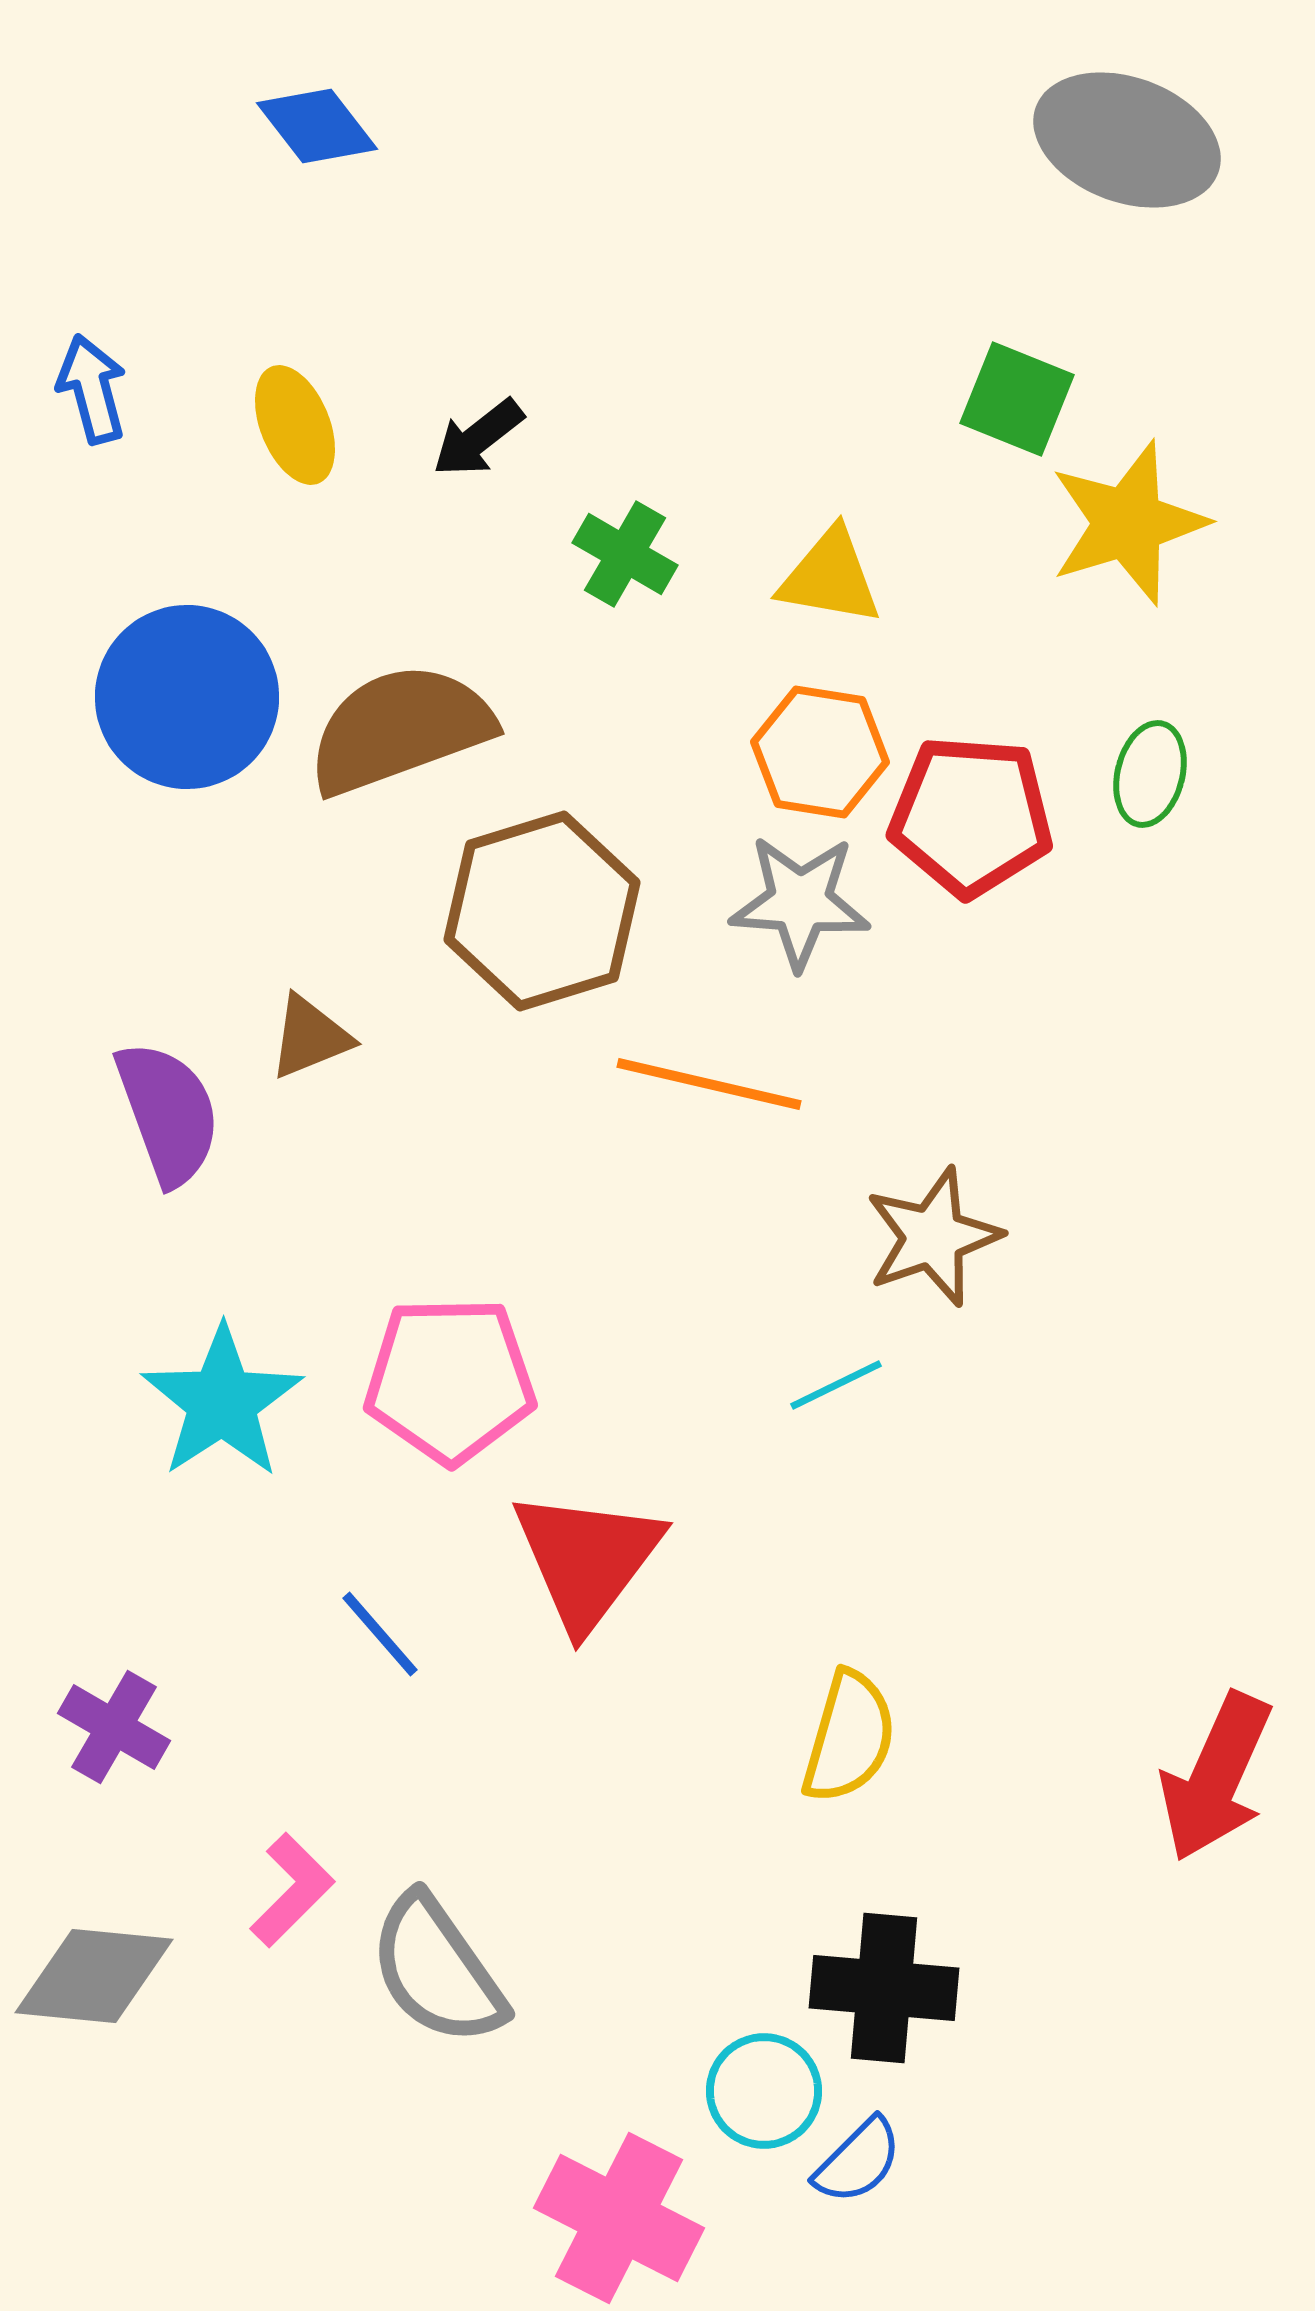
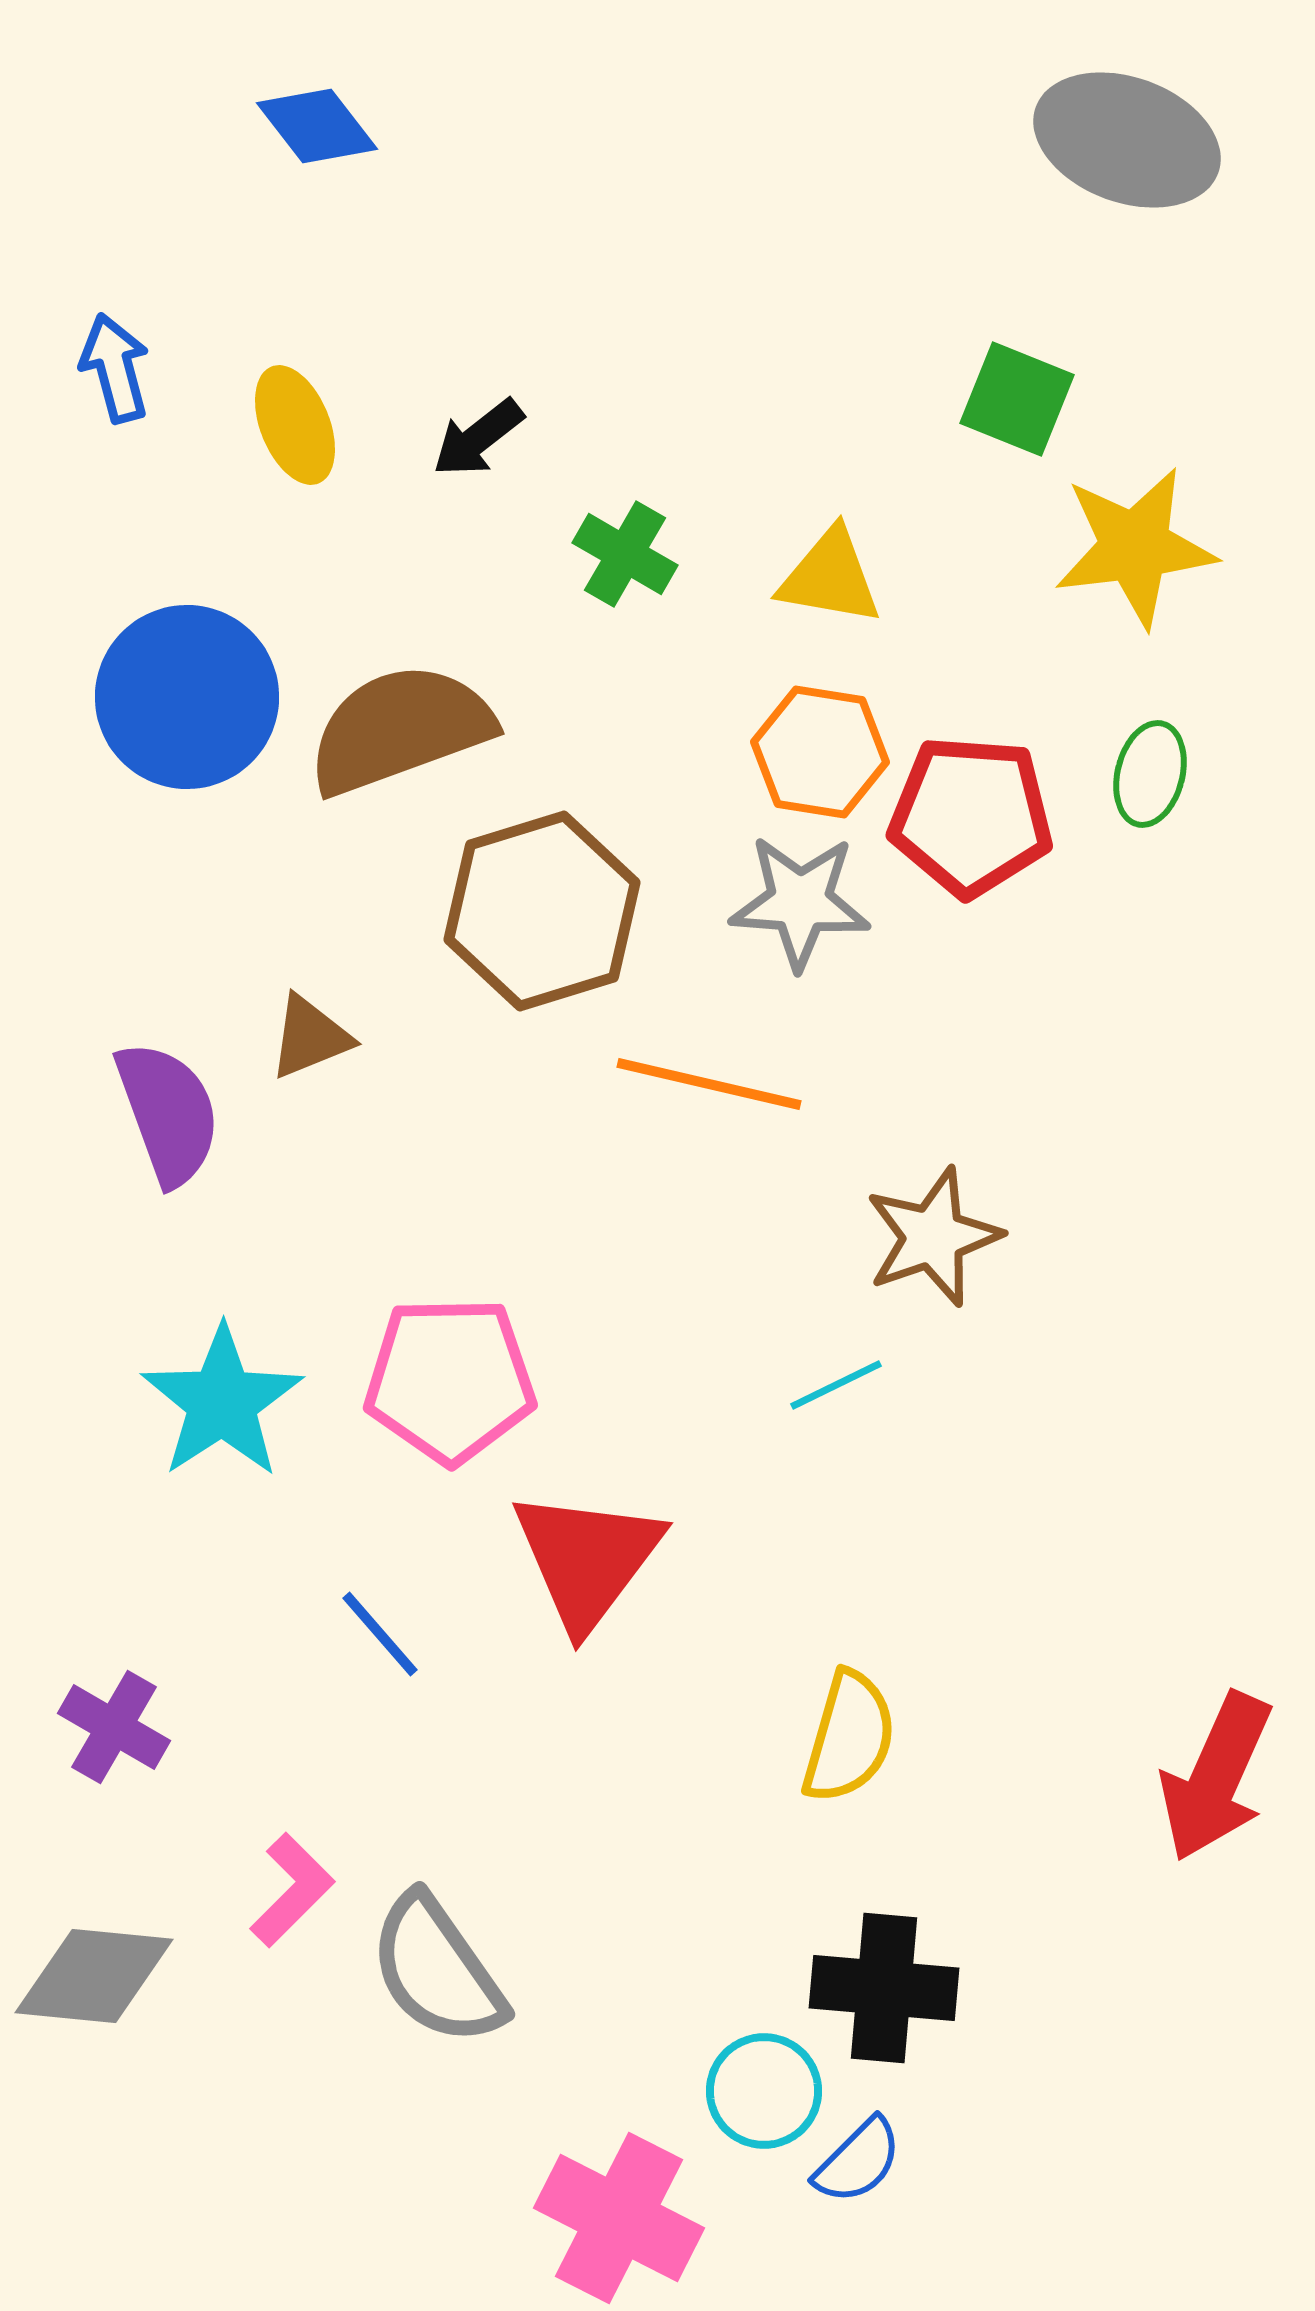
blue arrow: moved 23 px right, 21 px up
yellow star: moved 7 px right, 24 px down; rotated 10 degrees clockwise
